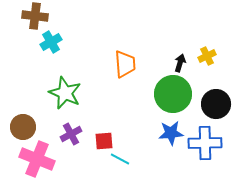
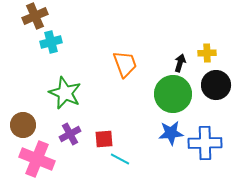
brown cross: rotated 30 degrees counterclockwise
cyan cross: rotated 15 degrees clockwise
yellow cross: moved 3 px up; rotated 24 degrees clockwise
orange trapezoid: rotated 16 degrees counterclockwise
black circle: moved 19 px up
brown circle: moved 2 px up
purple cross: moved 1 px left
red square: moved 2 px up
